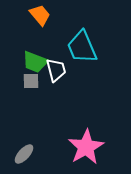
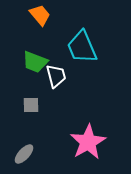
white trapezoid: moved 6 px down
gray square: moved 24 px down
pink star: moved 2 px right, 5 px up
